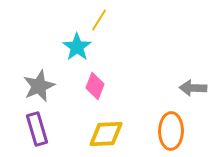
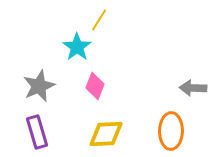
purple rectangle: moved 3 px down
